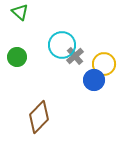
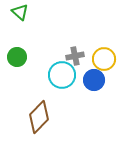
cyan circle: moved 30 px down
gray cross: rotated 30 degrees clockwise
yellow circle: moved 5 px up
